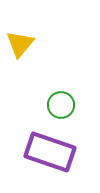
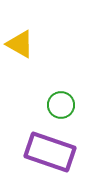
yellow triangle: rotated 40 degrees counterclockwise
